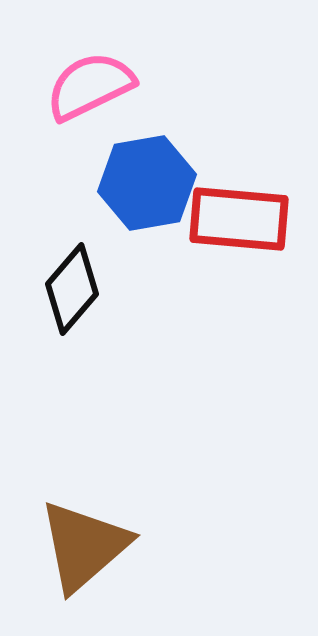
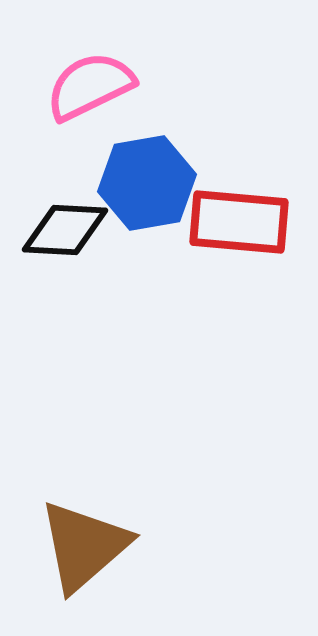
red rectangle: moved 3 px down
black diamond: moved 7 px left, 59 px up; rotated 52 degrees clockwise
